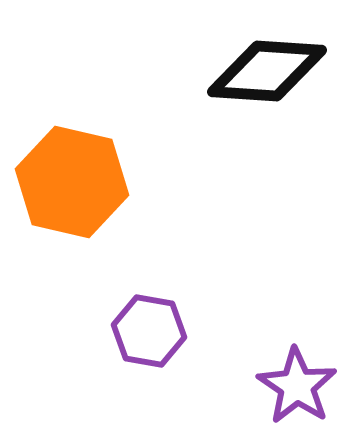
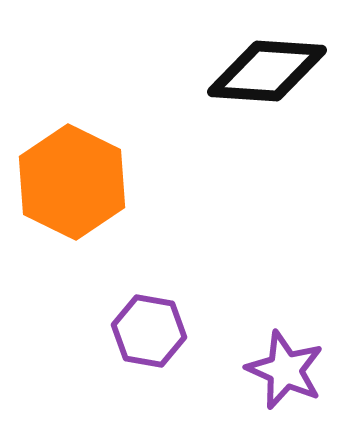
orange hexagon: rotated 13 degrees clockwise
purple star: moved 12 px left, 16 px up; rotated 10 degrees counterclockwise
